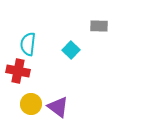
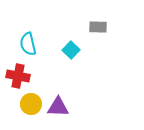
gray rectangle: moved 1 px left, 1 px down
cyan semicircle: rotated 20 degrees counterclockwise
red cross: moved 5 px down
purple triangle: rotated 35 degrees counterclockwise
